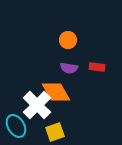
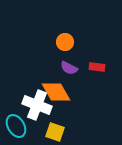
orange circle: moved 3 px left, 2 px down
purple semicircle: rotated 18 degrees clockwise
white cross: rotated 24 degrees counterclockwise
yellow square: rotated 36 degrees clockwise
